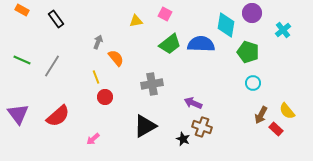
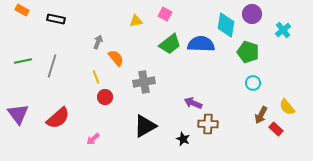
purple circle: moved 1 px down
black rectangle: rotated 42 degrees counterclockwise
green line: moved 1 px right, 1 px down; rotated 36 degrees counterclockwise
gray line: rotated 15 degrees counterclockwise
gray cross: moved 8 px left, 2 px up
yellow semicircle: moved 4 px up
red semicircle: moved 2 px down
brown cross: moved 6 px right, 3 px up; rotated 18 degrees counterclockwise
